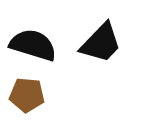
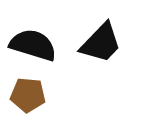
brown pentagon: moved 1 px right
